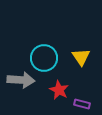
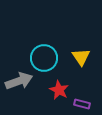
gray arrow: moved 2 px left, 1 px down; rotated 24 degrees counterclockwise
